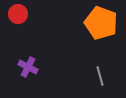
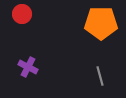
red circle: moved 4 px right
orange pentagon: rotated 20 degrees counterclockwise
